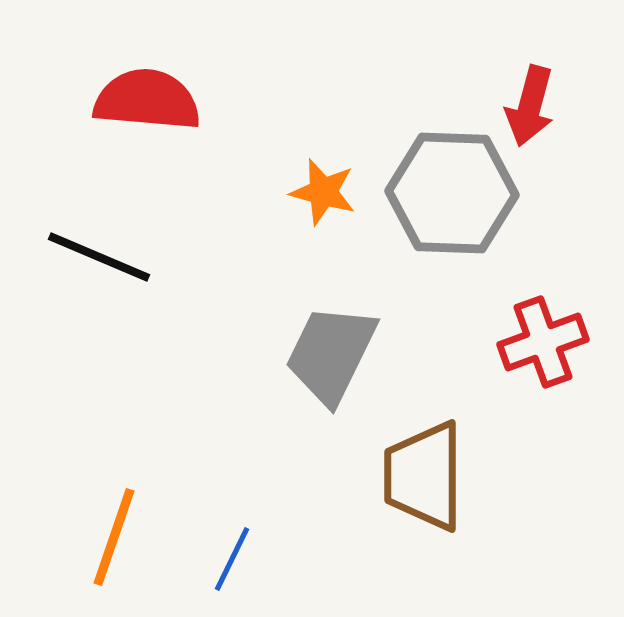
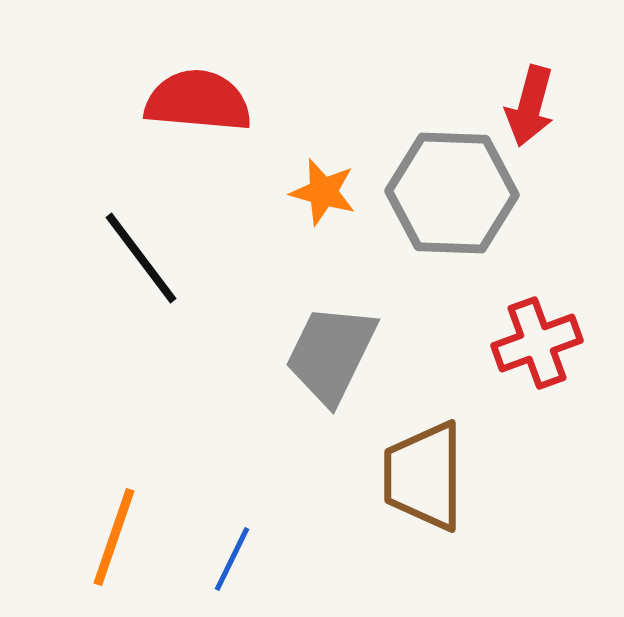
red semicircle: moved 51 px right, 1 px down
black line: moved 42 px right, 1 px down; rotated 30 degrees clockwise
red cross: moved 6 px left, 1 px down
